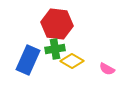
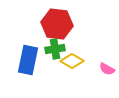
blue rectangle: rotated 12 degrees counterclockwise
